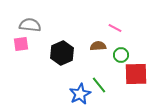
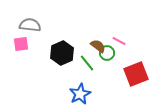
pink line: moved 4 px right, 13 px down
brown semicircle: rotated 42 degrees clockwise
green circle: moved 14 px left, 2 px up
red square: rotated 20 degrees counterclockwise
green line: moved 12 px left, 22 px up
